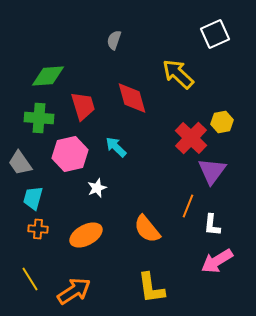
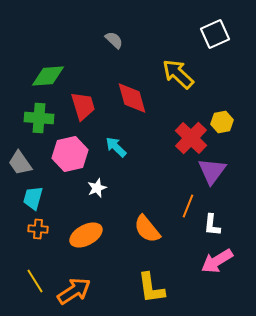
gray semicircle: rotated 114 degrees clockwise
yellow line: moved 5 px right, 2 px down
